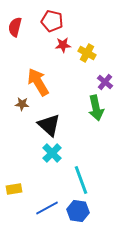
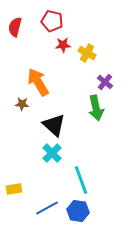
black triangle: moved 5 px right
